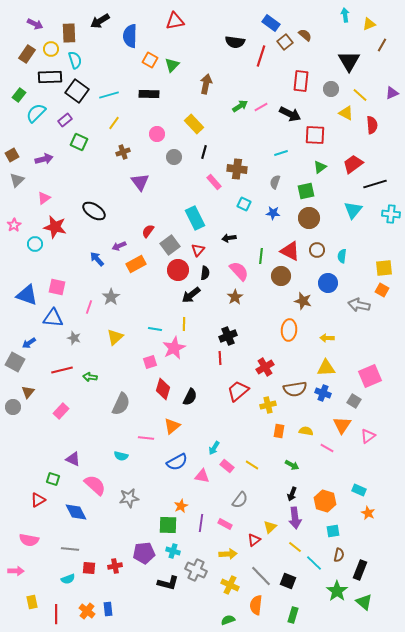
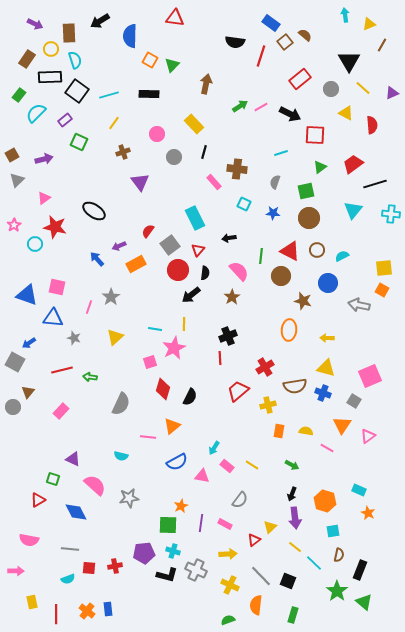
red triangle at (175, 21): moved 3 px up; rotated 18 degrees clockwise
brown rectangle at (27, 54): moved 5 px down
red rectangle at (301, 81): moved 1 px left, 2 px up; rotated 45 degrees clockwise
yellow line at (360, 95): moved 3 px right, 7 px up
cyan semicircle at (342, 256): rotated 56 degrees clockwise
brown star at (235, 297): moved 3 px left
yellow triangle at (326, 368): rotated 18 degrees clockwise
brown semicircle at (295, 389): moved 3 px up
pink line at (146, 438): moved 2 px right, 1 px up
black L-shape at (168, 583): moved 1 px left, 8 px up
